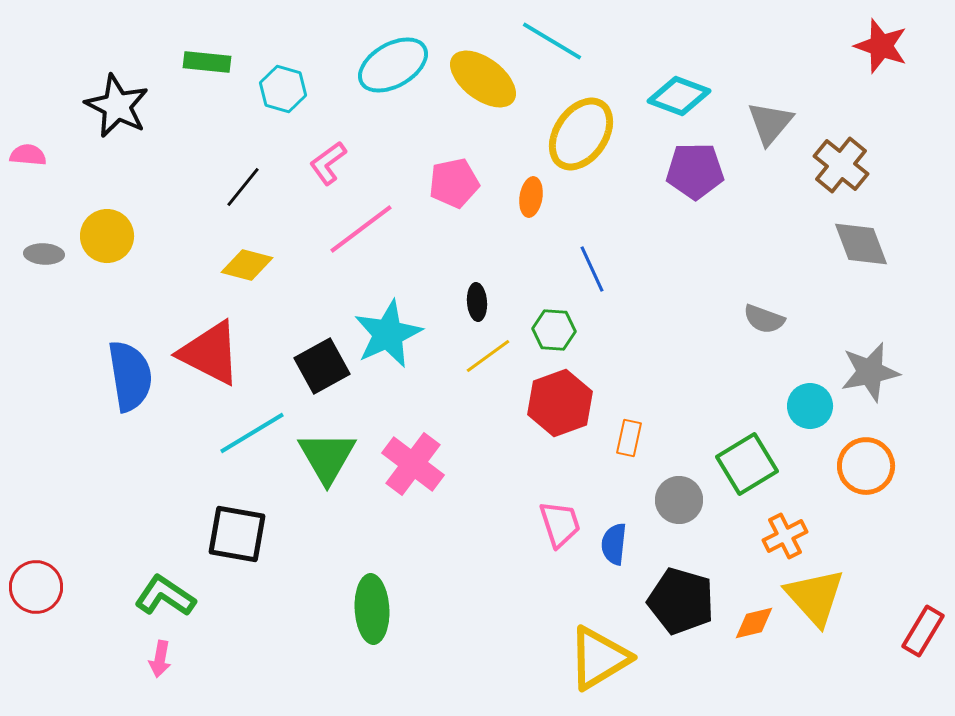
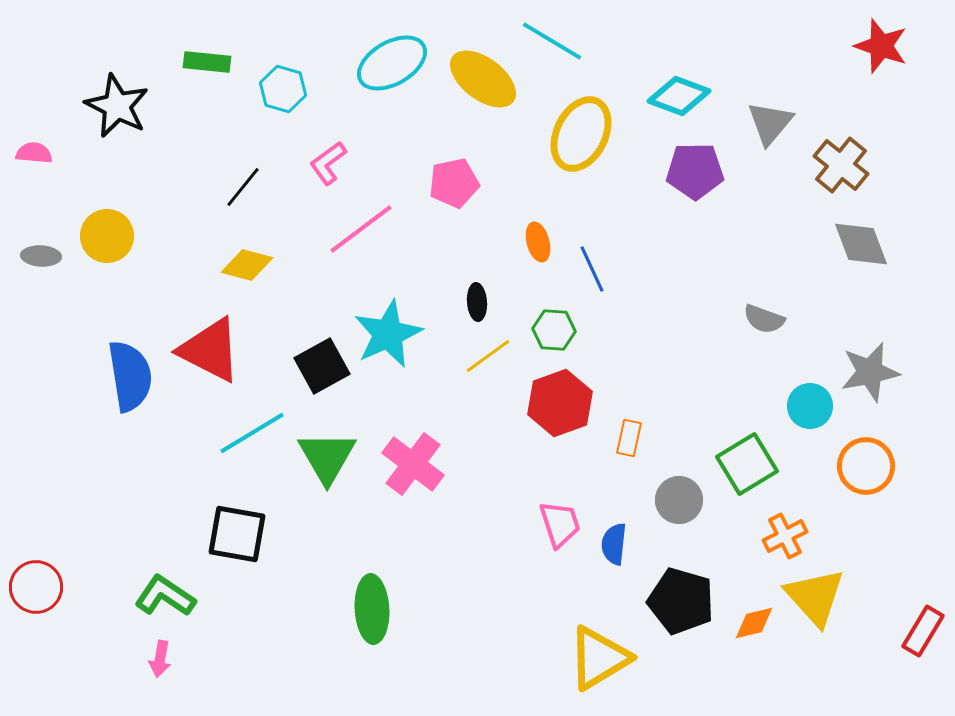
cyan ellipse at (393, 65): moved 1 px left, 2 px up
yellow ellipse at (581, 134): rotated 8 degrees counterclockwise
pink semicircle at (28, 155): moved 6 px right, 2 px up
orange ellipse at (531, 197): moved 7 px right, 45 px down; rotated 24 degrees counterclockwise
gray ellipse at (44, 254): moved 3 px left, 2 px down
red triangle at (210, 353): moved 3 px up
